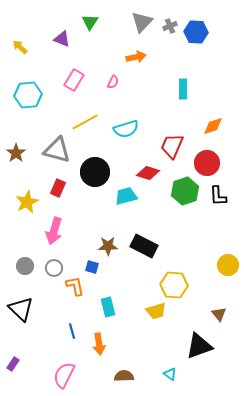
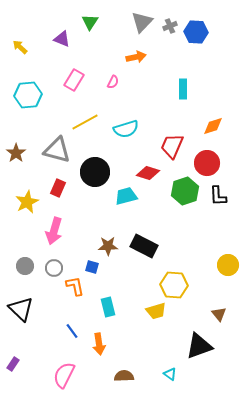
blue line at (72, 331): rotated 21 degrees counterclockwise
